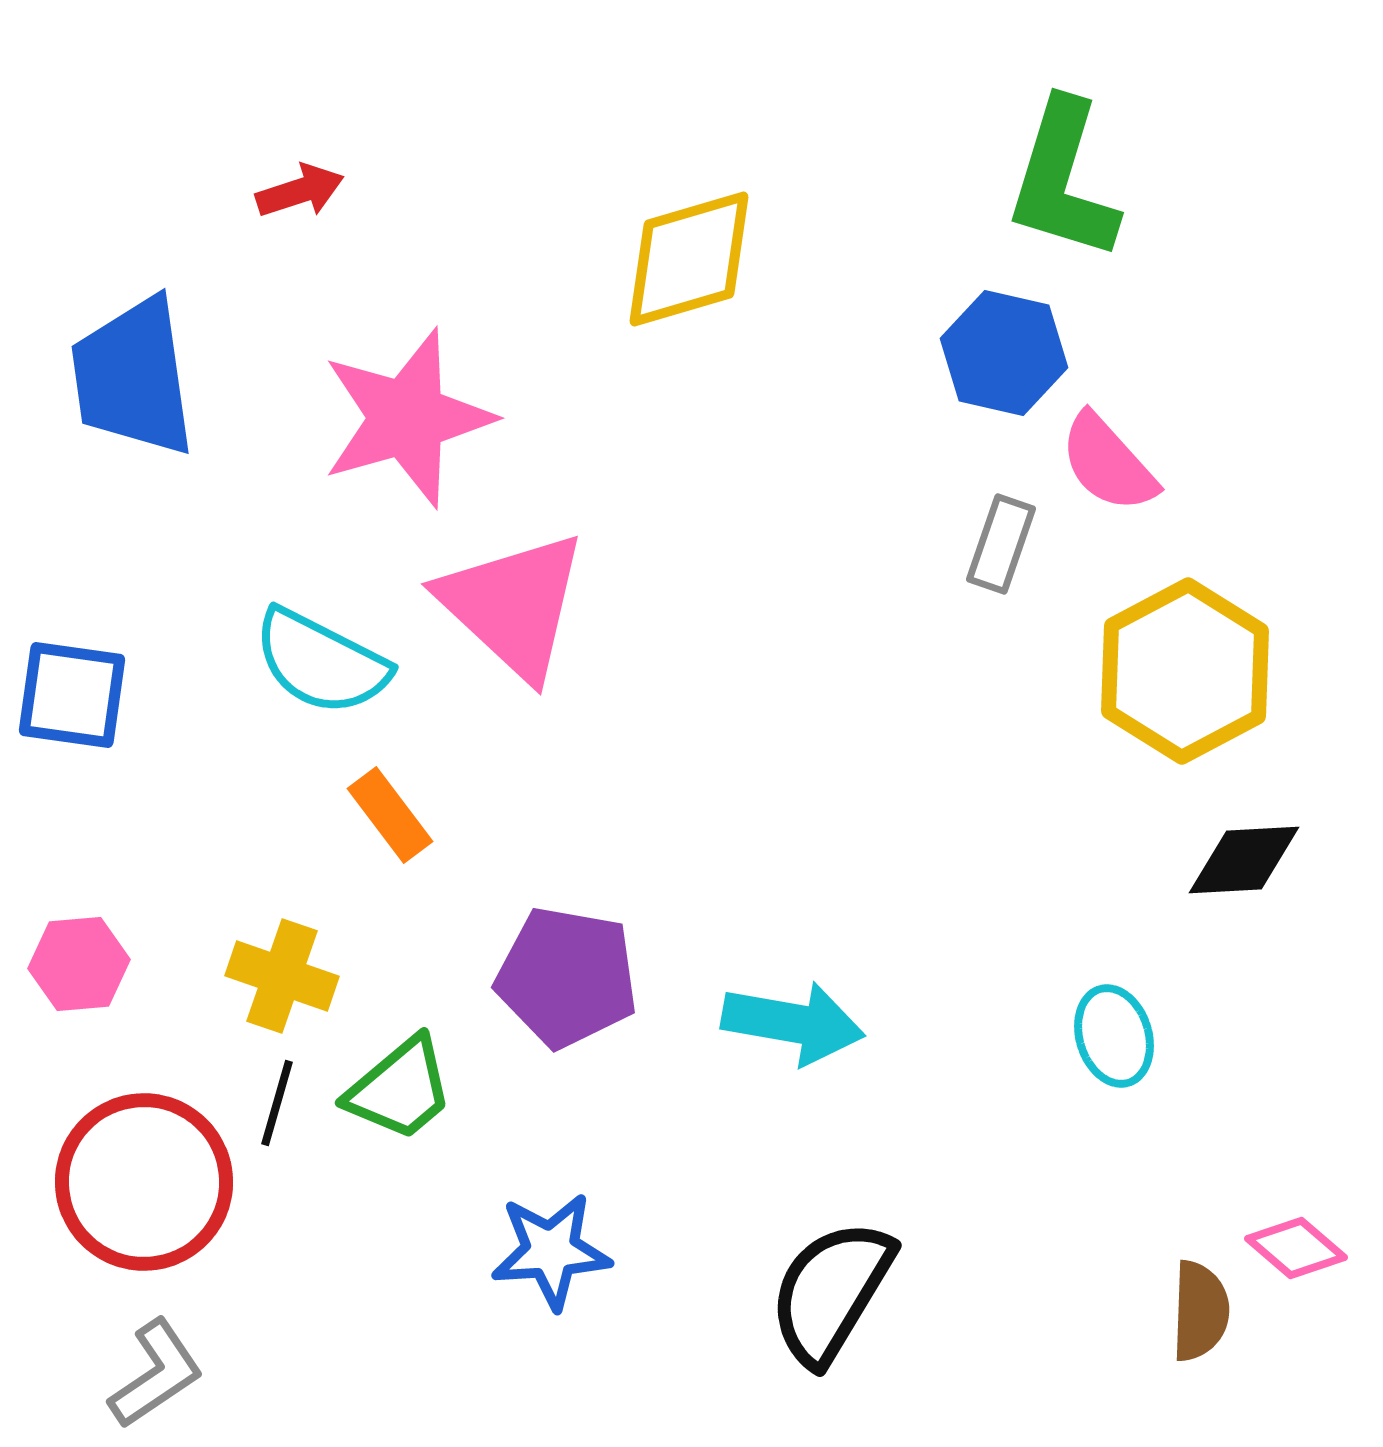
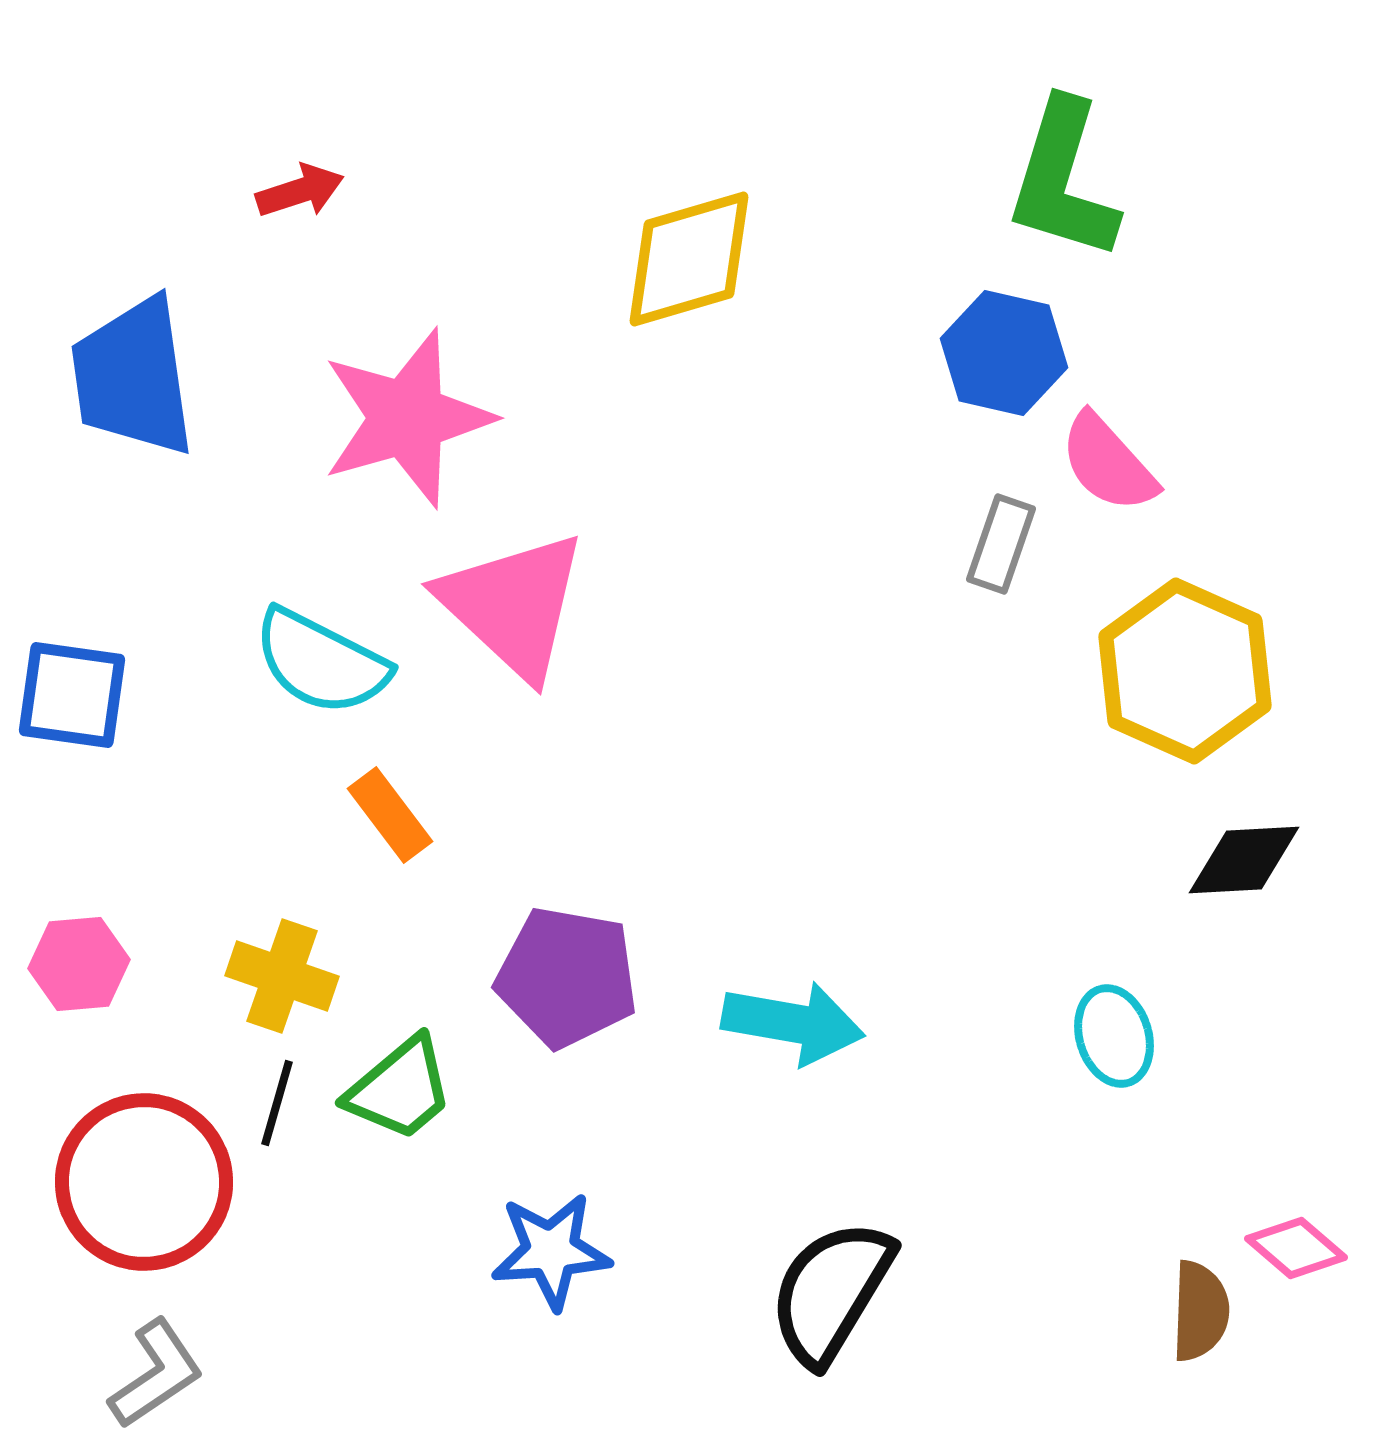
yellow hexagon: rotated 8 degrees counterclockwise
